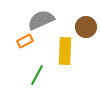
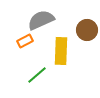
brown circle: moved 1 px right, 3 px down
yellow rectangle: moved 4 px left
green line: rotated 20 degrees clockwise
